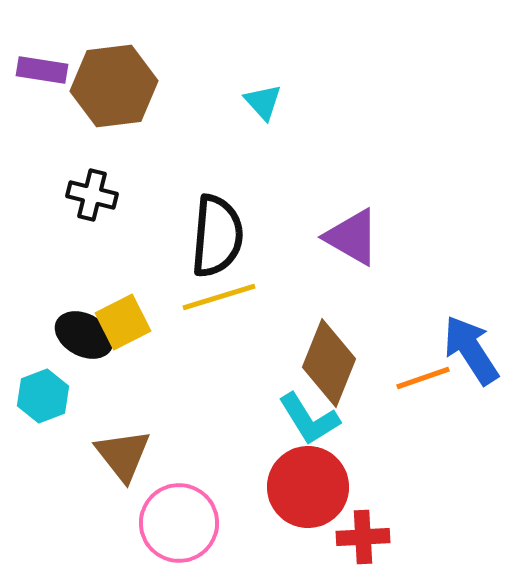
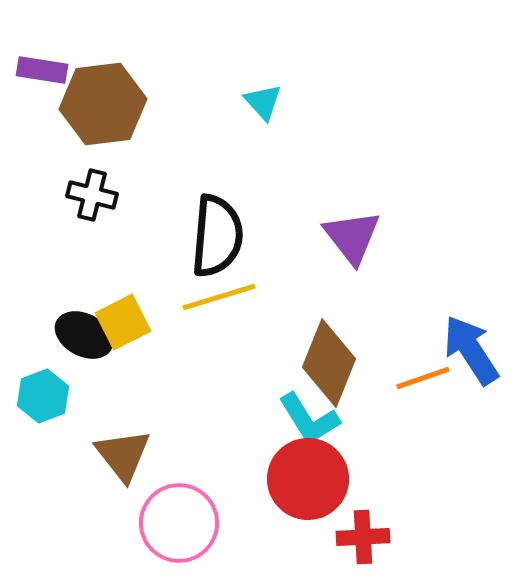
brown hexagon: moved 11 px left, 18 px down
purple triangle: rotated 22 degrees clockwise
red circle: moved 8 px up
